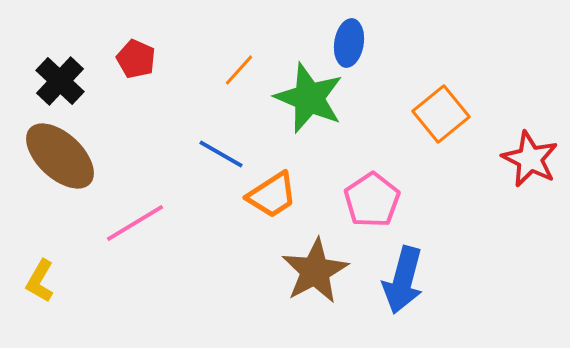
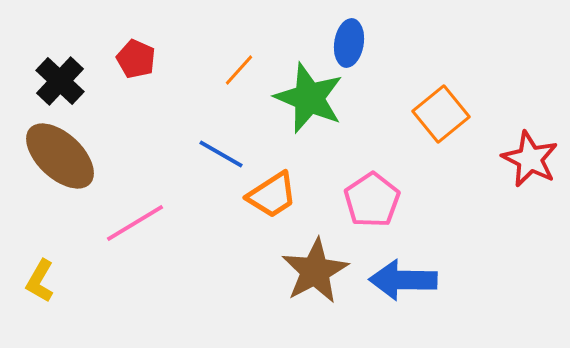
blue arrow: rotated 76 degrees clockwise
